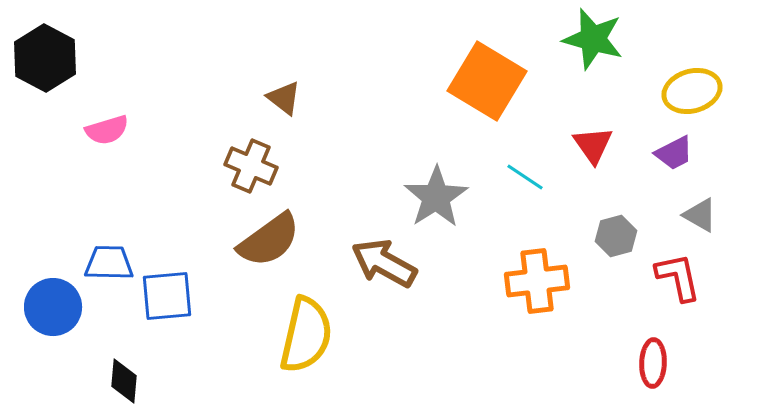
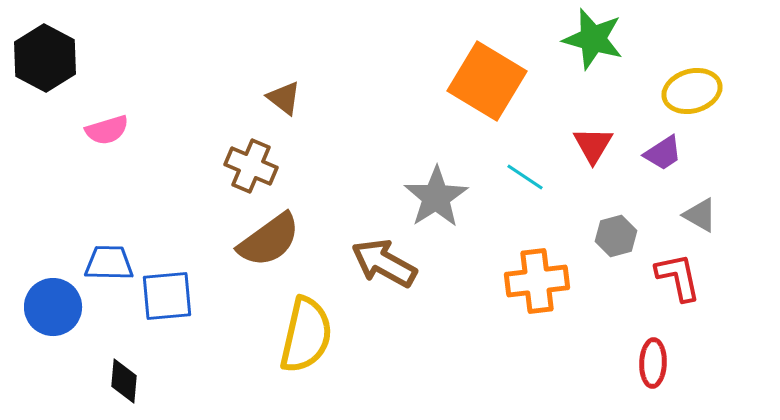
red triangle: rotated 6 degrees clockwise
purple trapezoid: moved 11 px left; rotated 6 degrees counterclockwise
